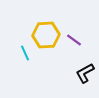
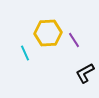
yellow hexagon: moved 2 px right, 2 px up
purple line: rotated 21 degrees clockwise
